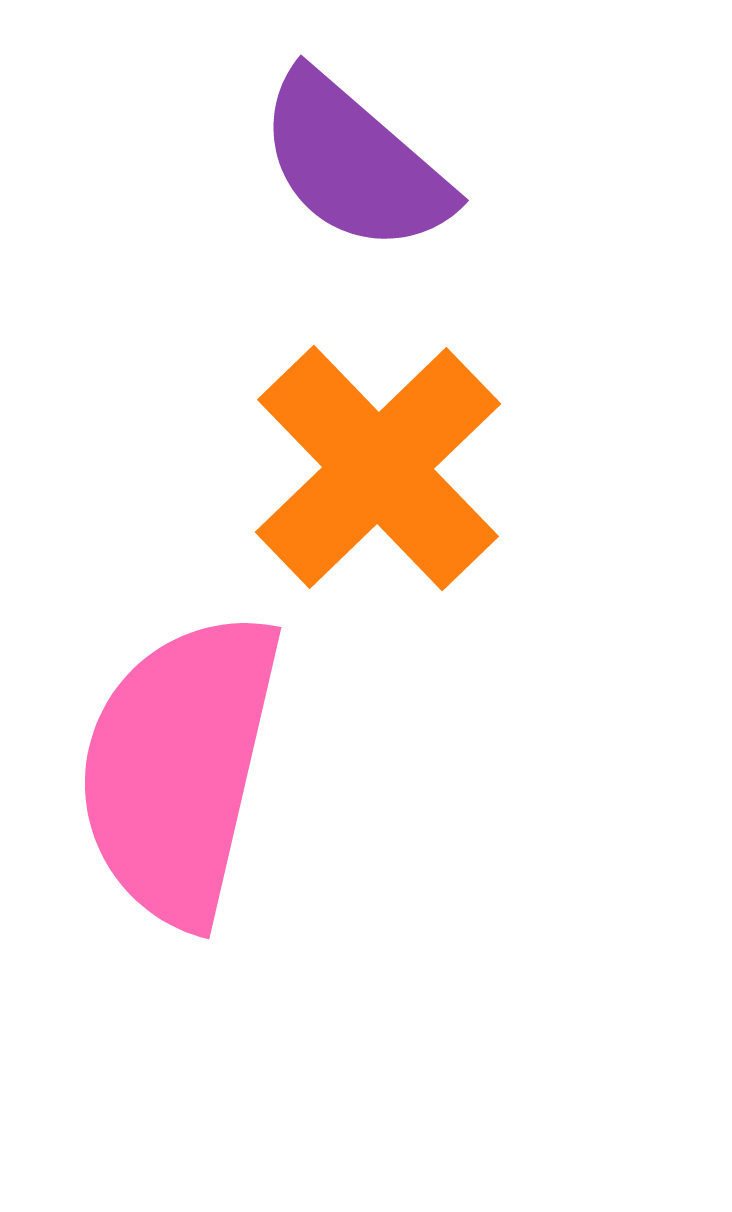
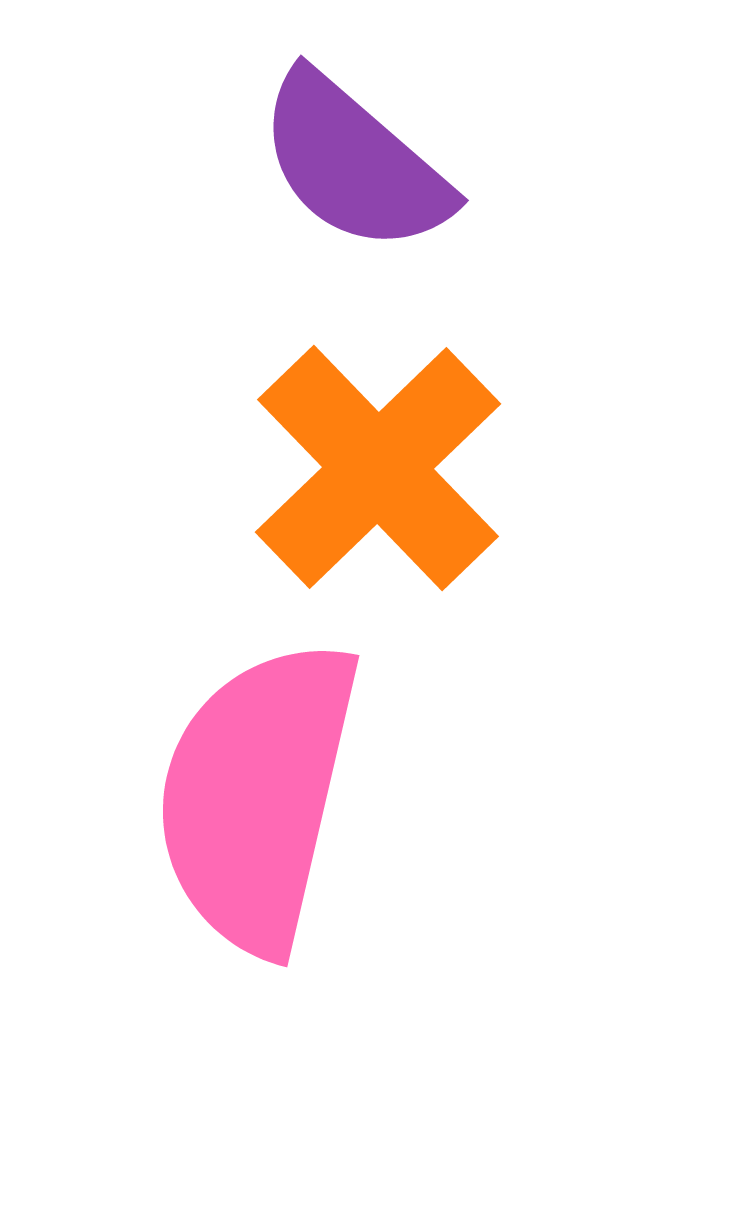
pink semicircle: moved 78 px right, 28 px down
